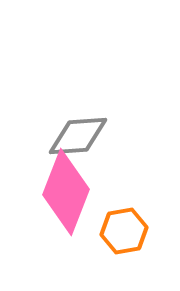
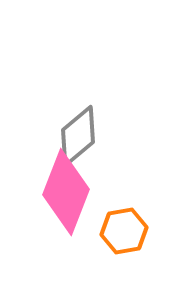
gray diamond: rotated 36 degrees counterclockwise
